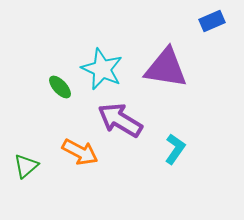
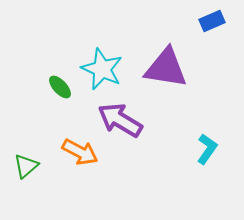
cyan L-shape: moved 32 px right
